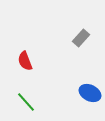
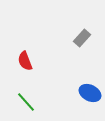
gray rectangle: moved 1 px right
